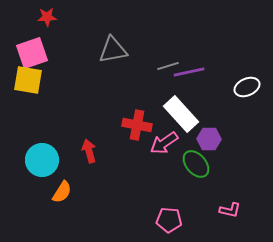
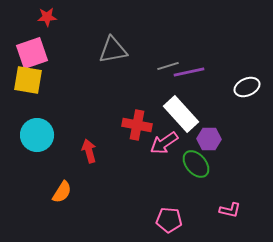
cyan circle: moved 5 px left, 25 px up
